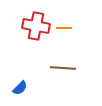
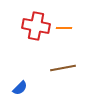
brown line: rotated 15 degrees counterclockwise
